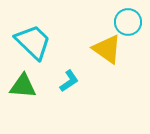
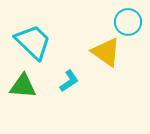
yellow triangle: moved 1 px left, 3 px down
